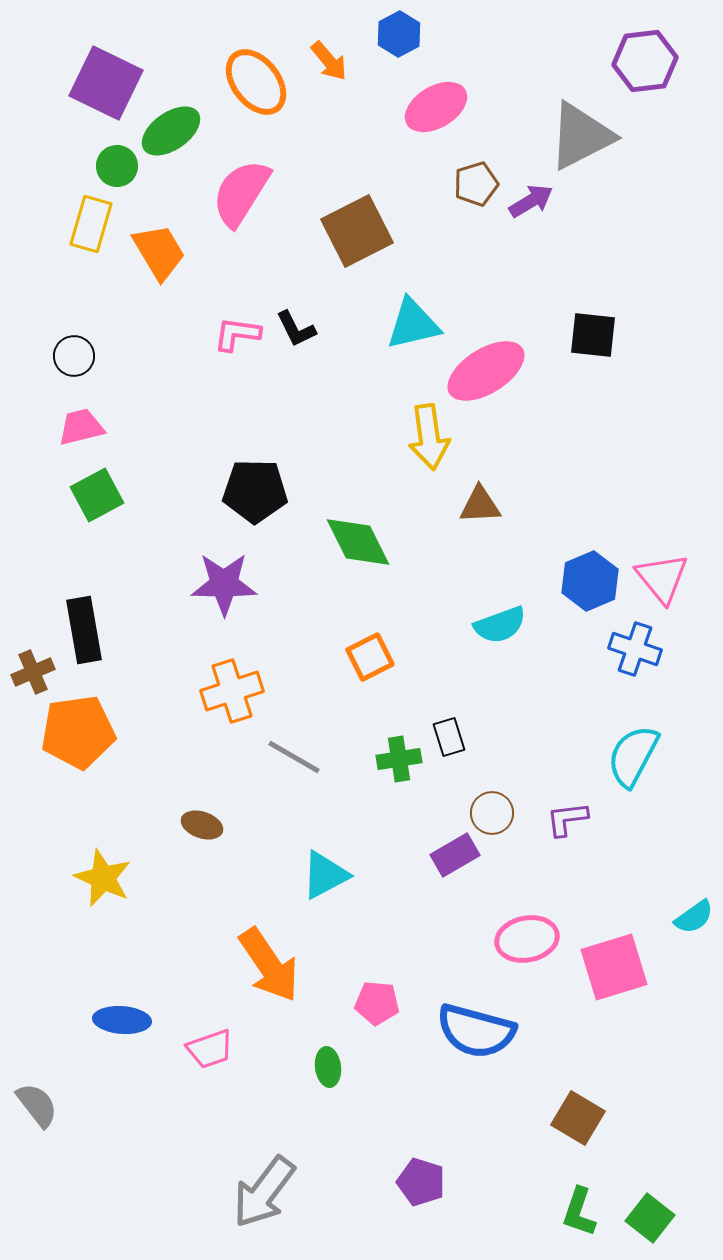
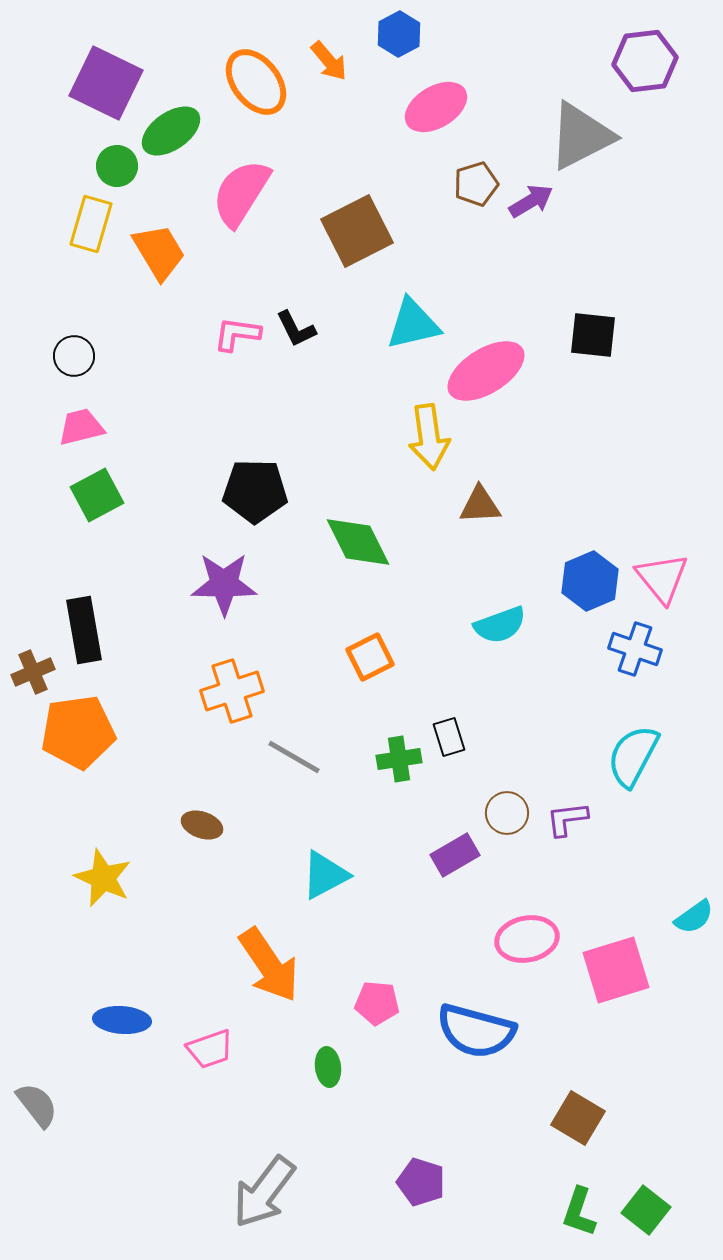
brown circle at (492, 813): moved 15 px right
pink square at (614, 967): moved 2 px right, 3 px down
green square at (650, 1218): moved 4 px left, 8 px up
